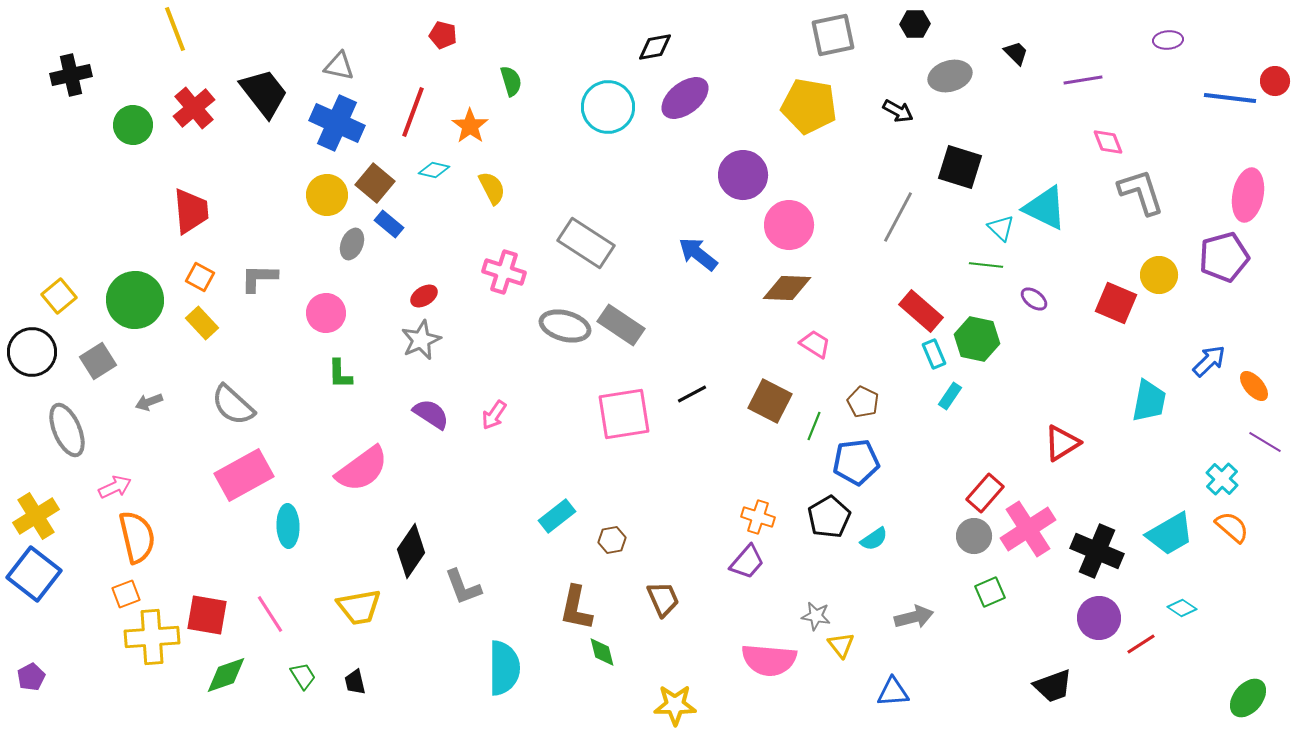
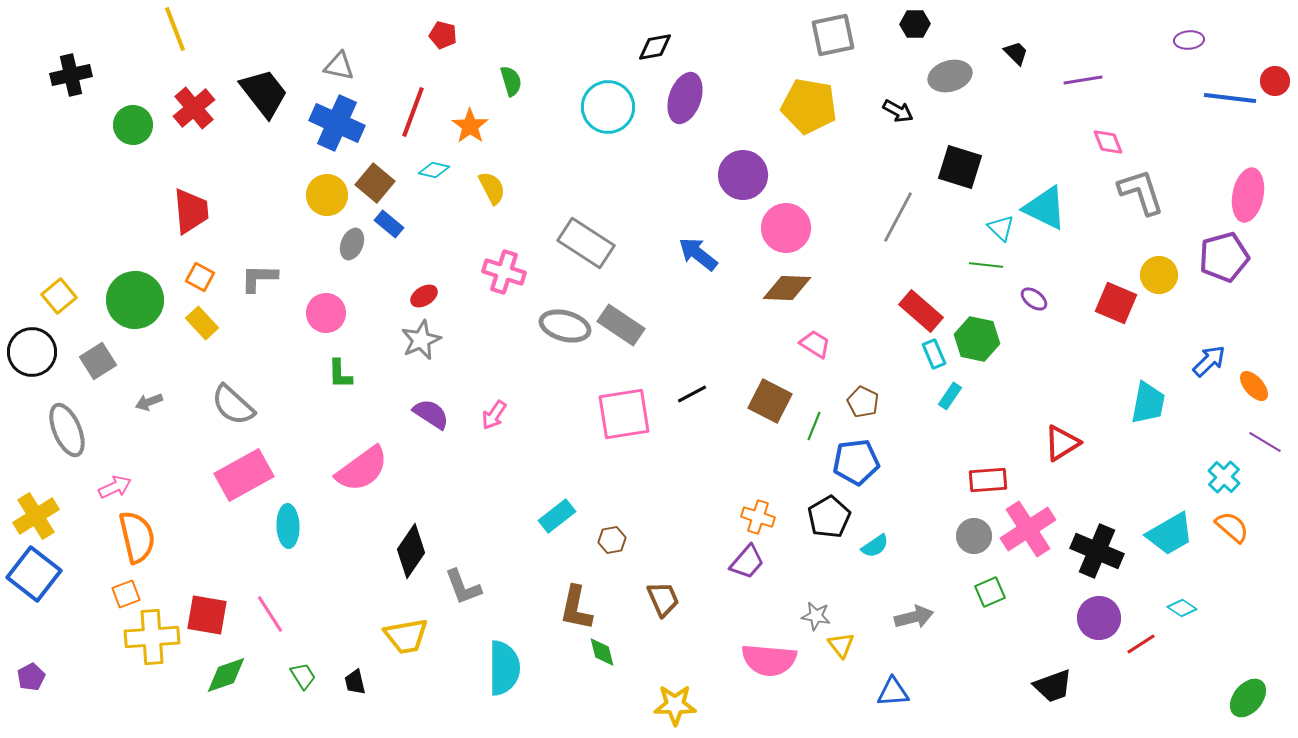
purple ellipse at (1168, 40): moved 21 px right
purple ellipse at (685, 98): rotated 33 degrees counterclockwise
pink circle at (789, 225): moved 3 px left, 3 px down
cyan trapezoid at (1149, 401): moved 1 px left, 2 px down
cyan cross at (1222, 479): moved 2 px right, 2 px up
red rectangle at (985, 493): moved 3 px right, 13 px up; rotated 45 degrees clockwise
cyan semicircle at (874, 539): moved 1 px right, 7 px down
yellow trapezoid at (359, 607): moved 47 px right, 29 px down
